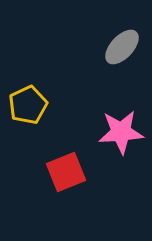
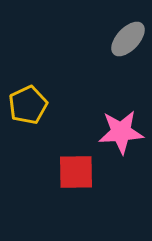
gray ellipse: moved 6 px right, 8 px up
red square: moved 10 px right; rotated 21 degrees clockwise
